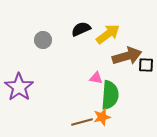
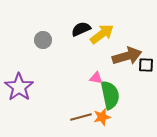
yellow arrow: moved 6 px left
green semicircle: rotated 16 degrees counterclockwise
brown line: moved 1 px left, 5 px up
